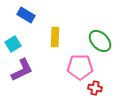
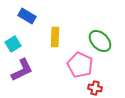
blue rectangle: moved 1 px right, 1 px down
pink pentagon: moved 2 px up; rotated 25 degrees clockwise
